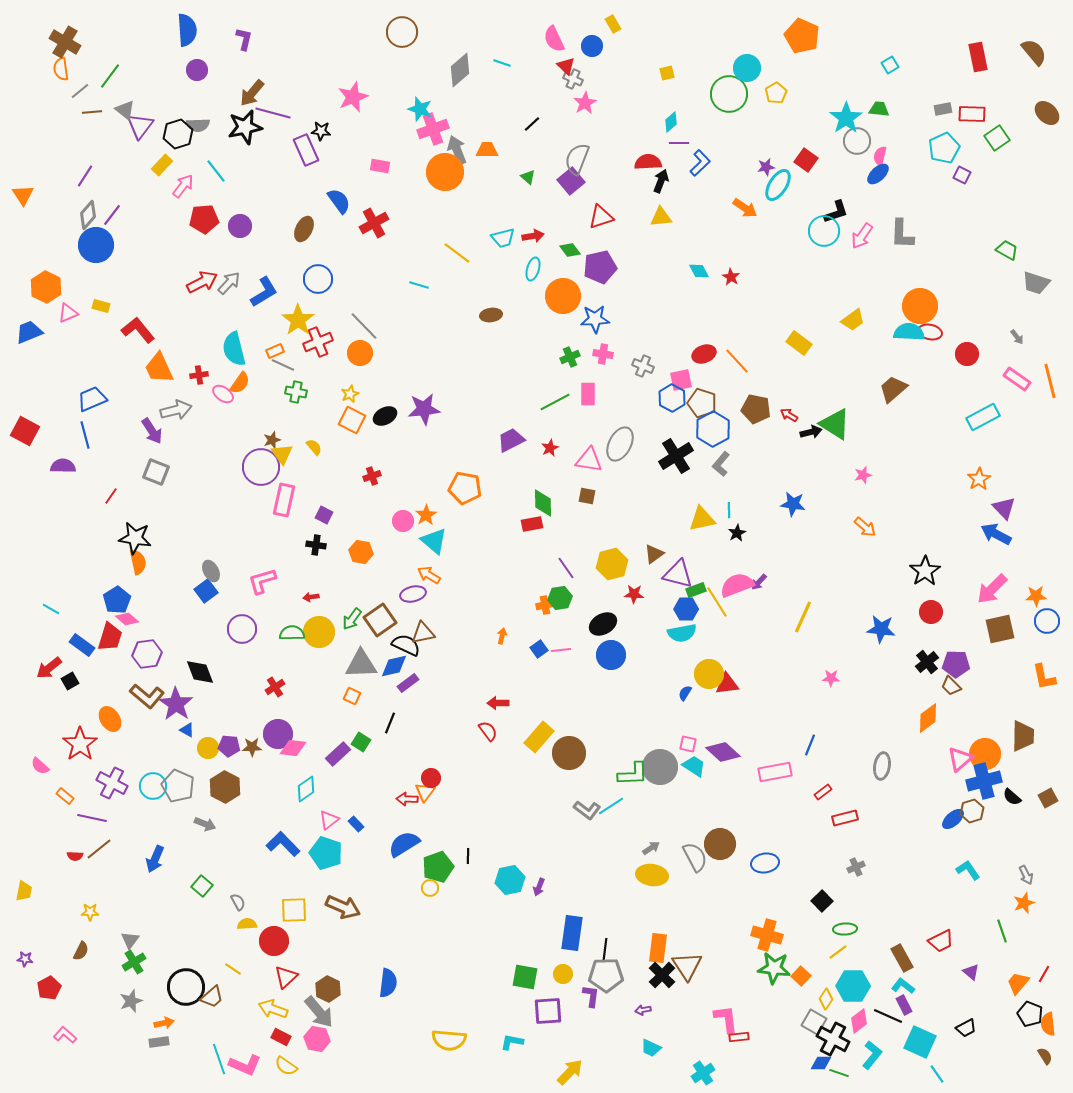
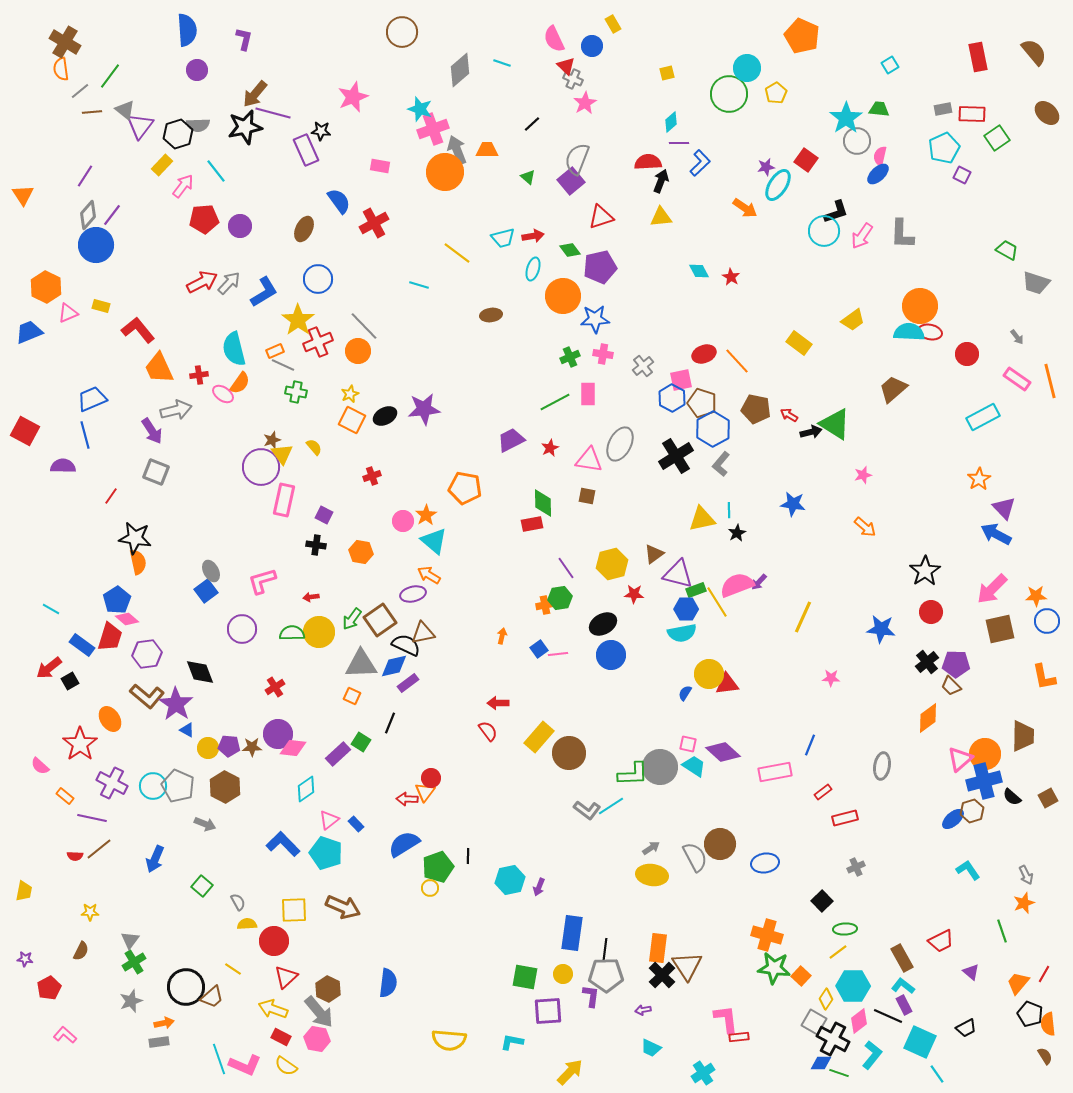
brown arrow at (252, 93): moved 3 px right, 1 px down
orange circle at (360, 353): moved 2 px left, 2 px up
gray cross at (643, 366): rotated 30 degrees clockwise
pink line at (561, 650): moved 3 px left, 4 px down
